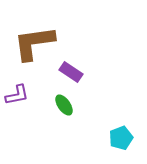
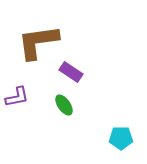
brown L-shape: moved 4 px right, 1 px up
purple L-shape: moved 2 px down
cyan pentagon: rotated 20 degrees clockwise
